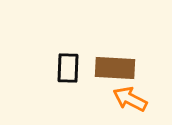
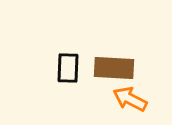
brown rectangle: moved 1 px left
